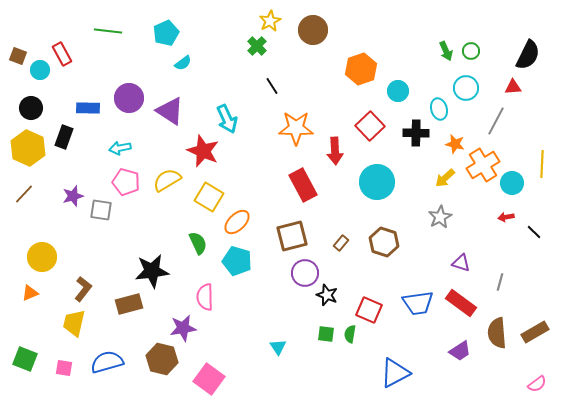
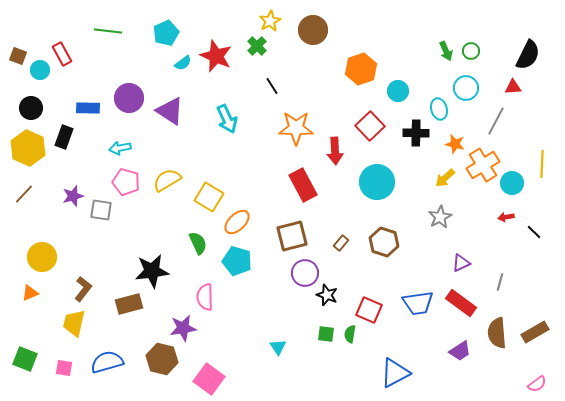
red star at (203, 151): moved 13 px right, 95 px up
purple triangle at (461, 263): rotated 42 degrees counterclockwise
